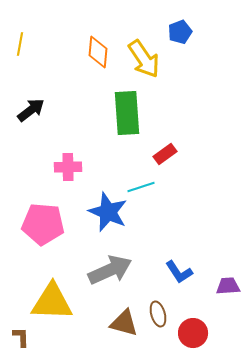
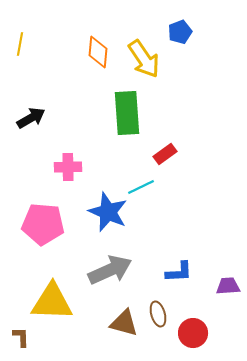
black arrow: moved 8 px down; rotated 8 degrees clockwise
cyan line: rotated 8 degrees counterclockwise
blue L-shape: rotated 60 degrees counterclockwise
